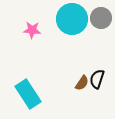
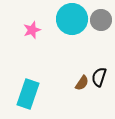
gray circle: moved 2 px down
pink star: rotated 24 degrees counterclockwise
black semicircle: moved 2 px right, 2 px up
cyan rectangle: rotated 52 degrees clockwise
